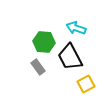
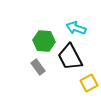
green hexagon: moved 1 px up
yellow square: moved 3 px right, 1 px up
